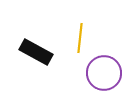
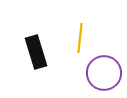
black rectangle: rotated 44 degrees clockwise
